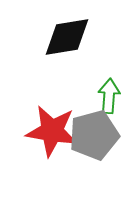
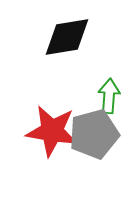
gray pentagon: moved 1 px up
